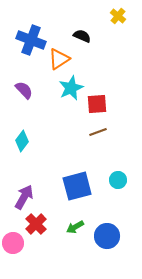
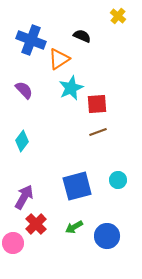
green arrow: moved 1 px left
